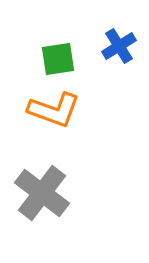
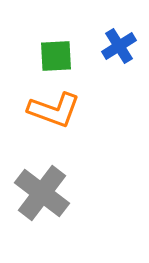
green square: moved 2 px left, 3 px up; rotated 6 degrees clockwise
